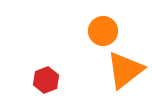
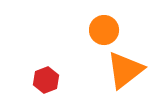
orange circle: moved 1 px right, 1 px up
